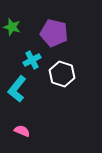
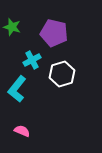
white hexagon: rotated 25 degrees clockwise
